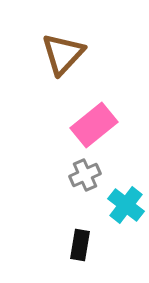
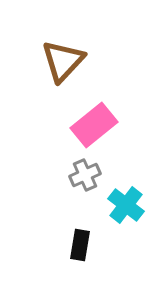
brown triangle: moved 7 px down
